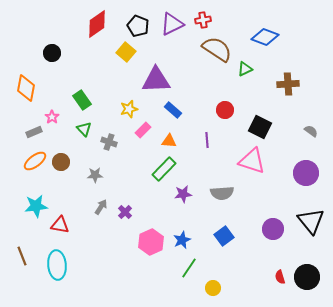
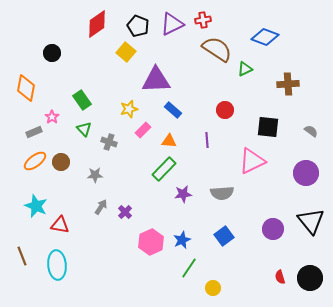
black square at (260, 127): moved 8 px right; rotated 20 degrees counterclockwise
pink triangle at (252, 161): rotated 44 degrees counterclockwise
cyan star at (36, 206): rotated 30 degrees clockwise
black circle at (307, 277): moved 3 px right, 1 px down
